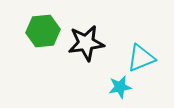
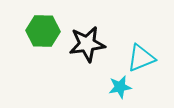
green hexagon: rotated 8 degrees clockwise
black star: moved 1 px right, 1 px down
